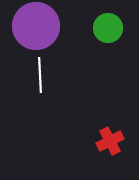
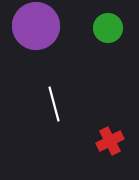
white line: moved 14 px right, 29 px down; rotated 12 degrees counterclockwise
